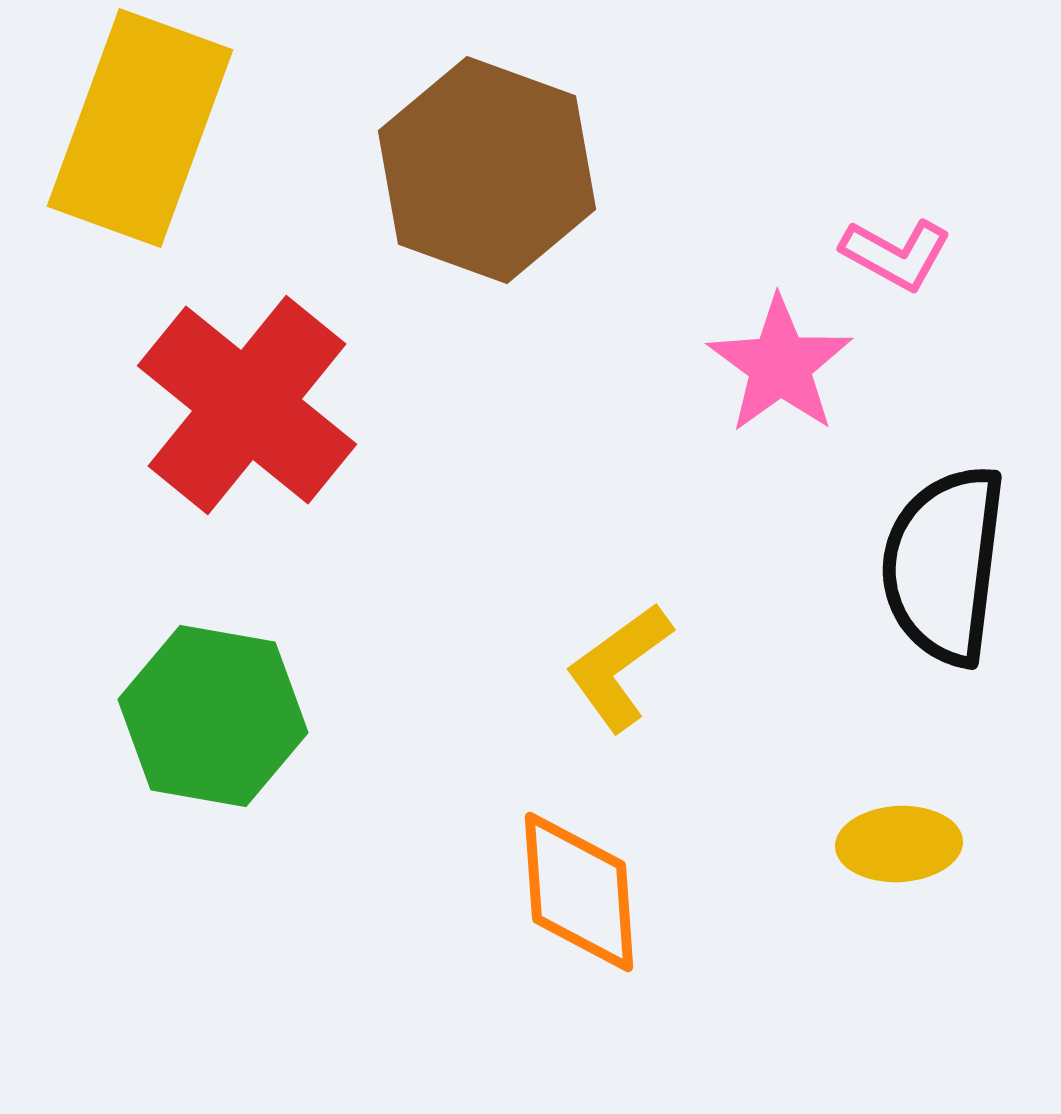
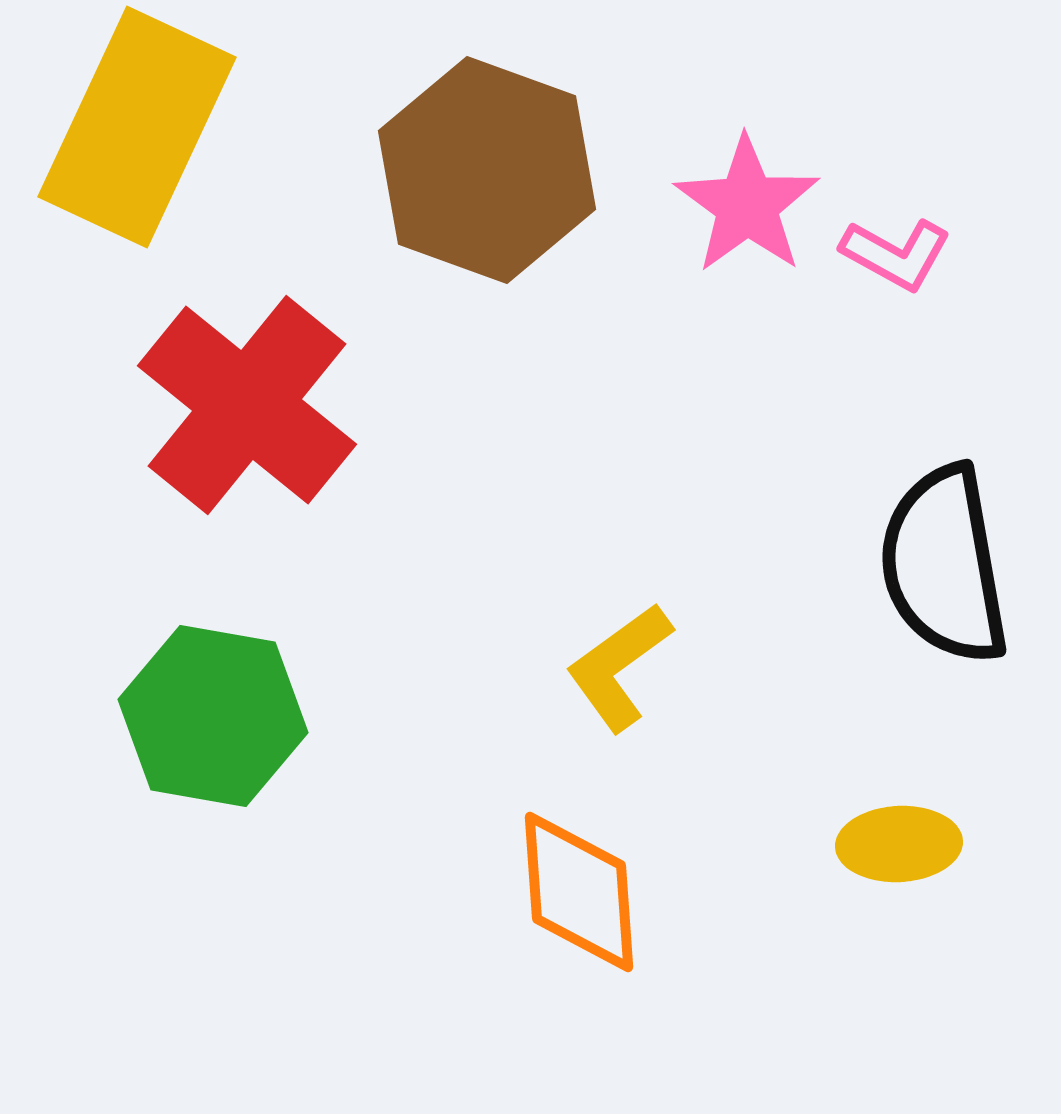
yellow rectangle: moved 3 px left, 1 px up; rotated 5 degrees clockwise
pink star: moved 33 px left, 160 px up
black semicircle: rotated 17 degrees counterclockwise
